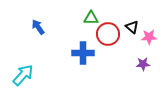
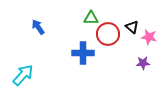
pink star: rotated 14 degrees clockwise
purple star: moved 1 px up
